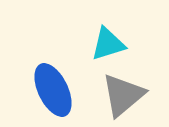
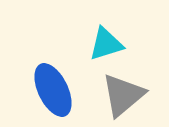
cyan triangle: moved 2 px left
